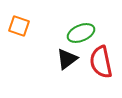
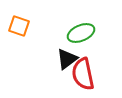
red semicircle: moved 18 px left, 12 px down
